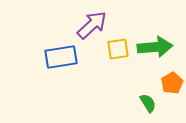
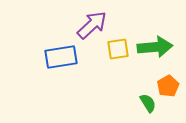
orange pentagon: moved 4 px left, 3 px down
